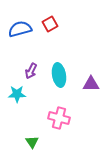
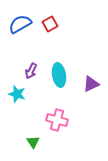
blue semicircle: moved 5 px up; rotated 15 degrees counterclockwise
purple triangle: rotated 24 degrees counterclockwise
cyan star: rotated 18 degrees clockwise
pink cross: moved 2 px left, 2 px down
green triangle: moved 1 px right
